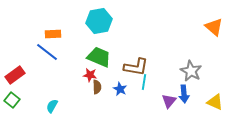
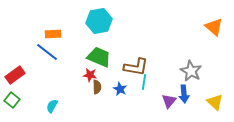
yellow triangle: rotated 18 degrees clockwise
